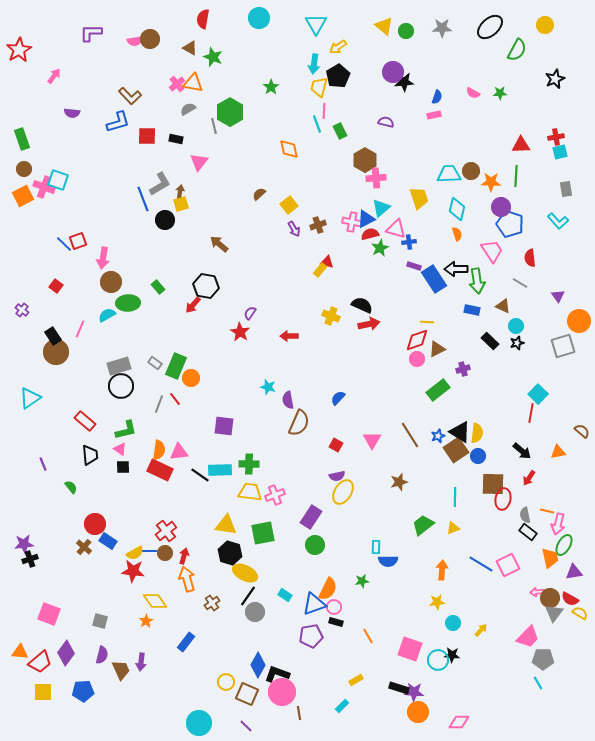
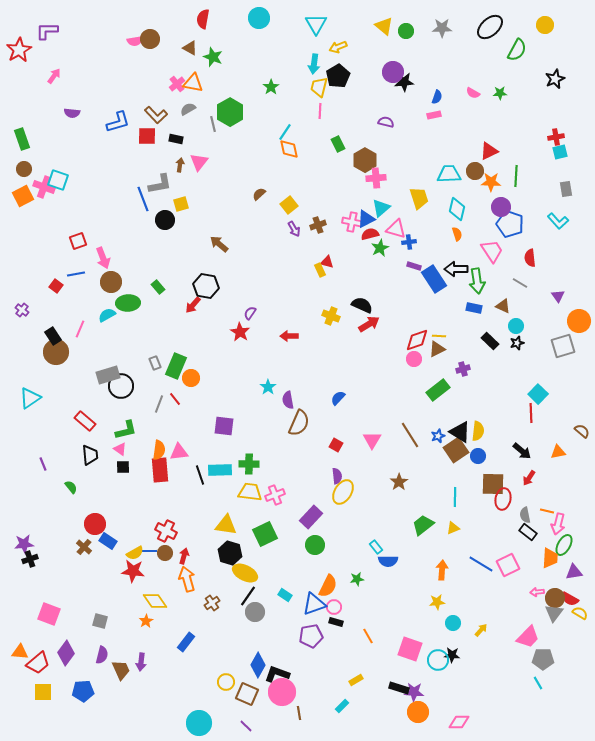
purple L-shape at (91, 33): moved 44 px left, 2 px up
yellow arrow at (338, 47): rotated 12 degrees clockwise
brown L-shape at (130, 96): moved 26 px right, 19 px down
pink line at (324, 111): moved 4 px left
cyan line at (317, 124): moved 32 px left, 8 px down; rotated 54 degrees clockwise
gray line at (214, 126): moved 1 px left, 2 px up
green rectangle at (340, 131): moved 2 px left, 13 px down
red triangle at (521, 145): moved 32 px left, 6 px down; rotated 24 degrees counterclockwise
brown circle at (471, 171): moved 4 px right
gray L-shape at (160, 184): rotated 20 degrees clockwise
brown arrow at (180, 192): moved 27 px up
blue line at (64, 244): moved 12 px right, 30 px down; rotated 54 degrees counterclockwise
pink arrow at (103, 258): rotated 30 degrees counterclockwise
yellow rectangle at (320, 270): rotated 64 degrees counterclockwise
blue rectangle at (472, 310): moved 2 px right, 2 px up
yellow line at (427, 322): moved 12 px right, 14 px down
red arrow at (369, 324): rotated 20 degrees counterclockwise
pink circle at (417, 359): moved 3 px left
gray rectangle at (155, 363): rotated 32 degrees clockwise
gray rectangle at (119, 366): moved 11 px left, 9 px down
cyan star at (268, 387): rotated 21 degrees clockwise
red line at (531, 413): rotated 12 degrees counterclockwise
yellow semicircle at (477, 433): moved 1 px right, 2 px up
red rectangle at (160, 470): rotated 60 degrees clockwise
black line at (200, 475): rotated 36 degrees clockwise
purple semicircle at (337, 476): rotated 84 degrees counterclockwise
brown star at (399, 482): rotated 18 degrees counterclockwise
purple rectangle at (311, 517): rotated 10 degrees clockwise
red cross at (166, 531): rotated 25 degrees counterclockwise
green square at (263, 533): moved 2 px right, 1 px down; rotated 15 degrees counterclockwise
cyan rectangle at (376, 547): rotated 40 degrees counterclockwise
orange trapezoid at (550, 558): rotated 15 degrees clockwise
green star at (362, 581): moved 5 px left, 2 px up
orange semicircle at (328, 589): moved 3 px up
brown circle at (550, 598): moved 5 px right
red trapezoid at (40, 662): moved 2 px left, 1 px down
